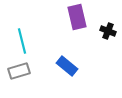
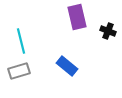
cyan line: moved 1 px left
